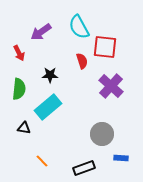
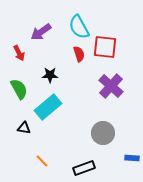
red semicircle: moved 3 px left, 7 px up
green semicircle: rotated 35 degrees counterclockwise
gray circle: moved 1 px right, 1 px up
blue rectangle: moved 11 px right
